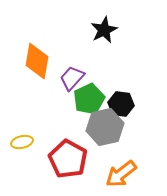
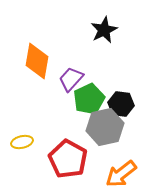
purple trapezoid: moved 1 px left, 1 px down
